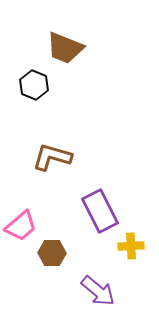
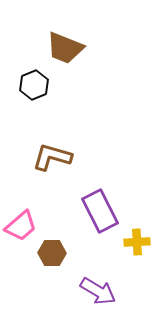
black hexagon: rotated 16 degrees clockwise
yellow cross: moved 6 px right, 4 px up
purple arrow: rotated 9 degrees counterclockwise
